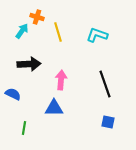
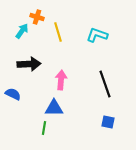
green line: moved 20 px right
